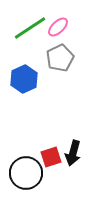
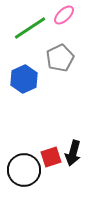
pink ellipse: moved 6 px right, 12 px up
black circle: moved 2 px left, 3 px up
